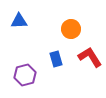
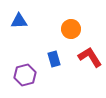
blue rectangle: moved 2 px left
